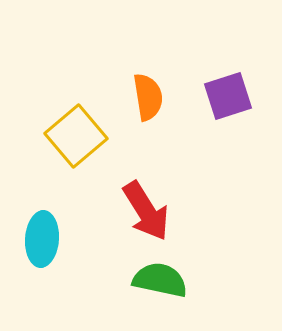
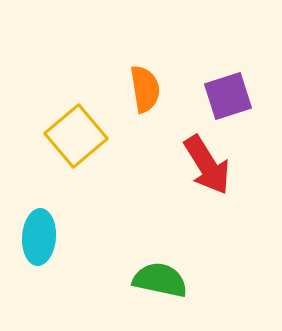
orange semicircle: moved 3 px left, 8 px up
red arrow: moved 61 px right, 46 px up
cyan ellipse: moved 3 px left, 2 px up
